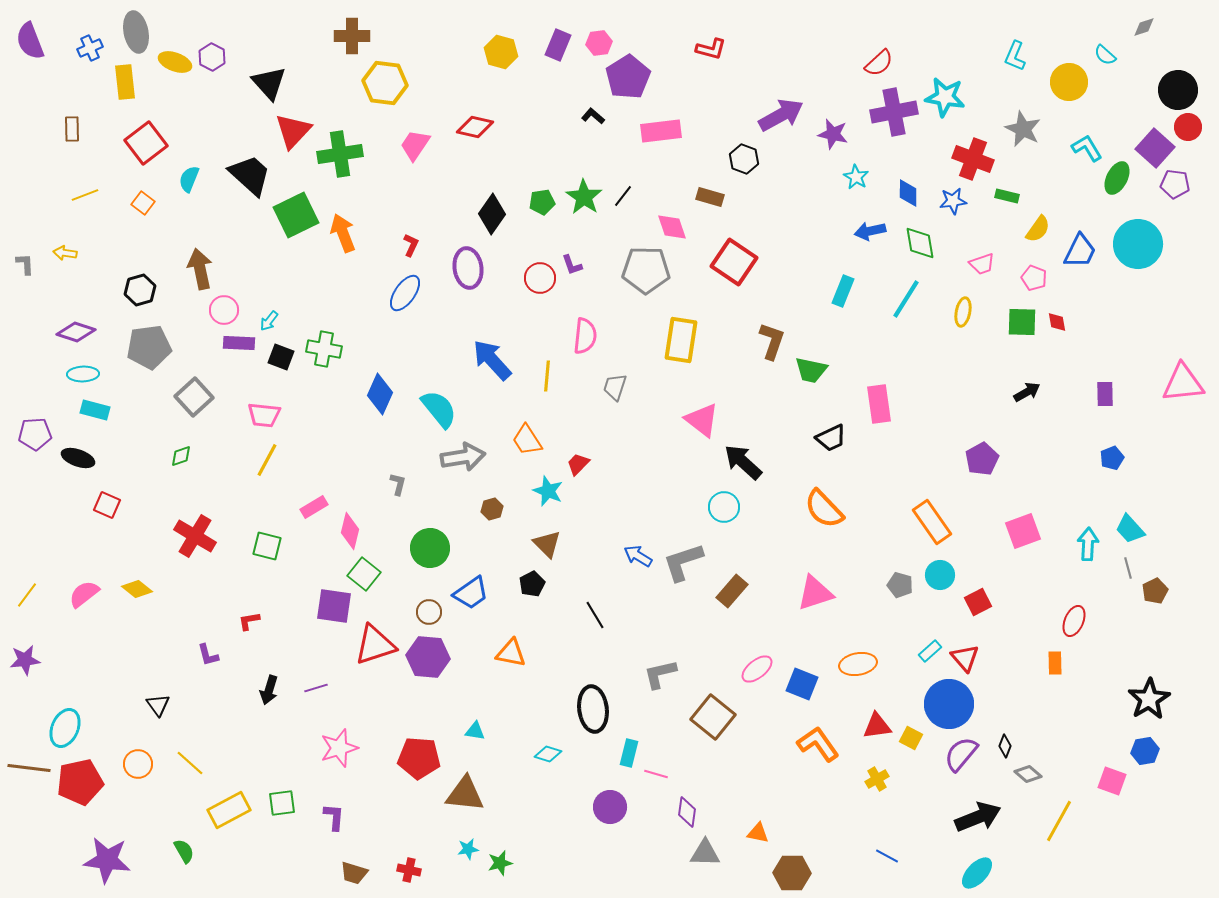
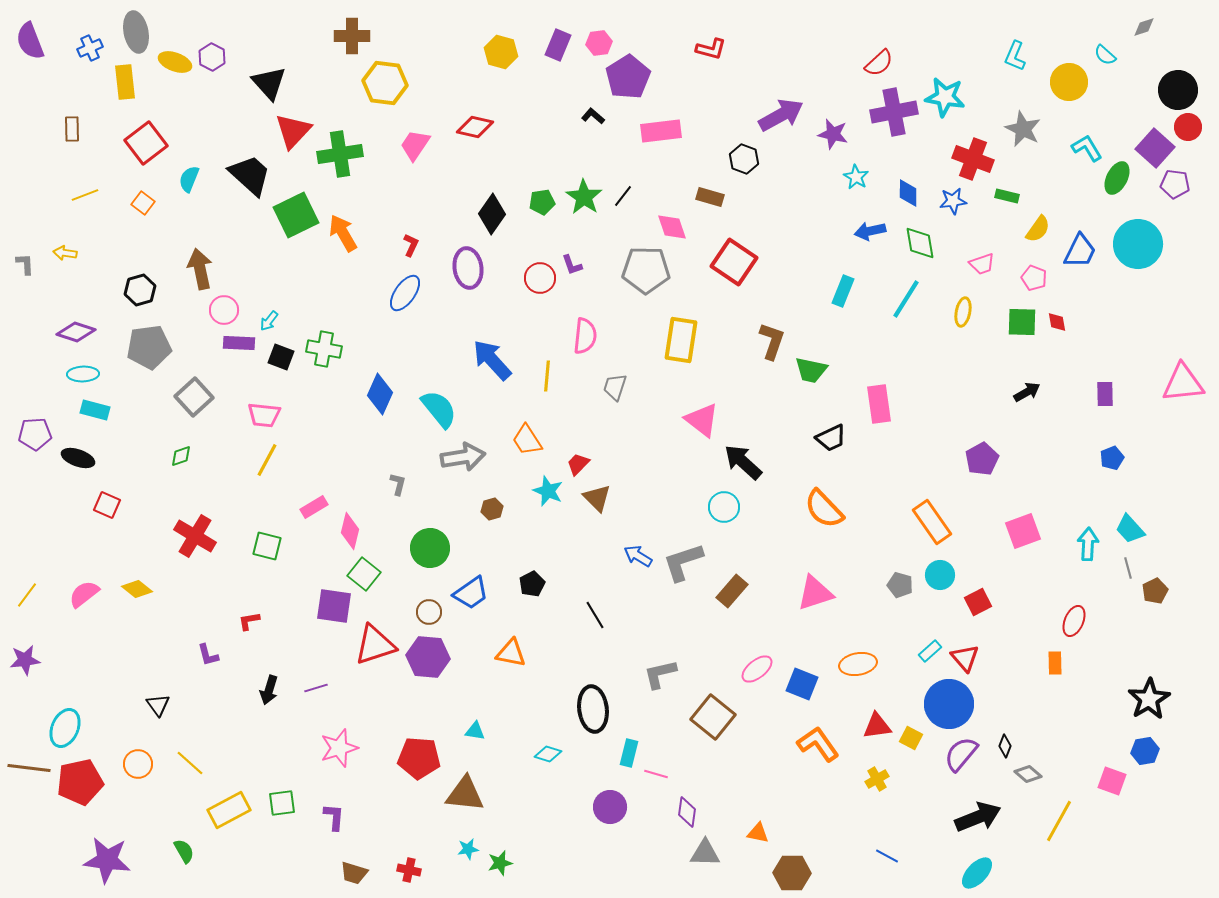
orange arrow at (343, 233): rotated 9 degrees counterclockwise
brown triangle at (547, 544): moved 50 px right, 46 px up
